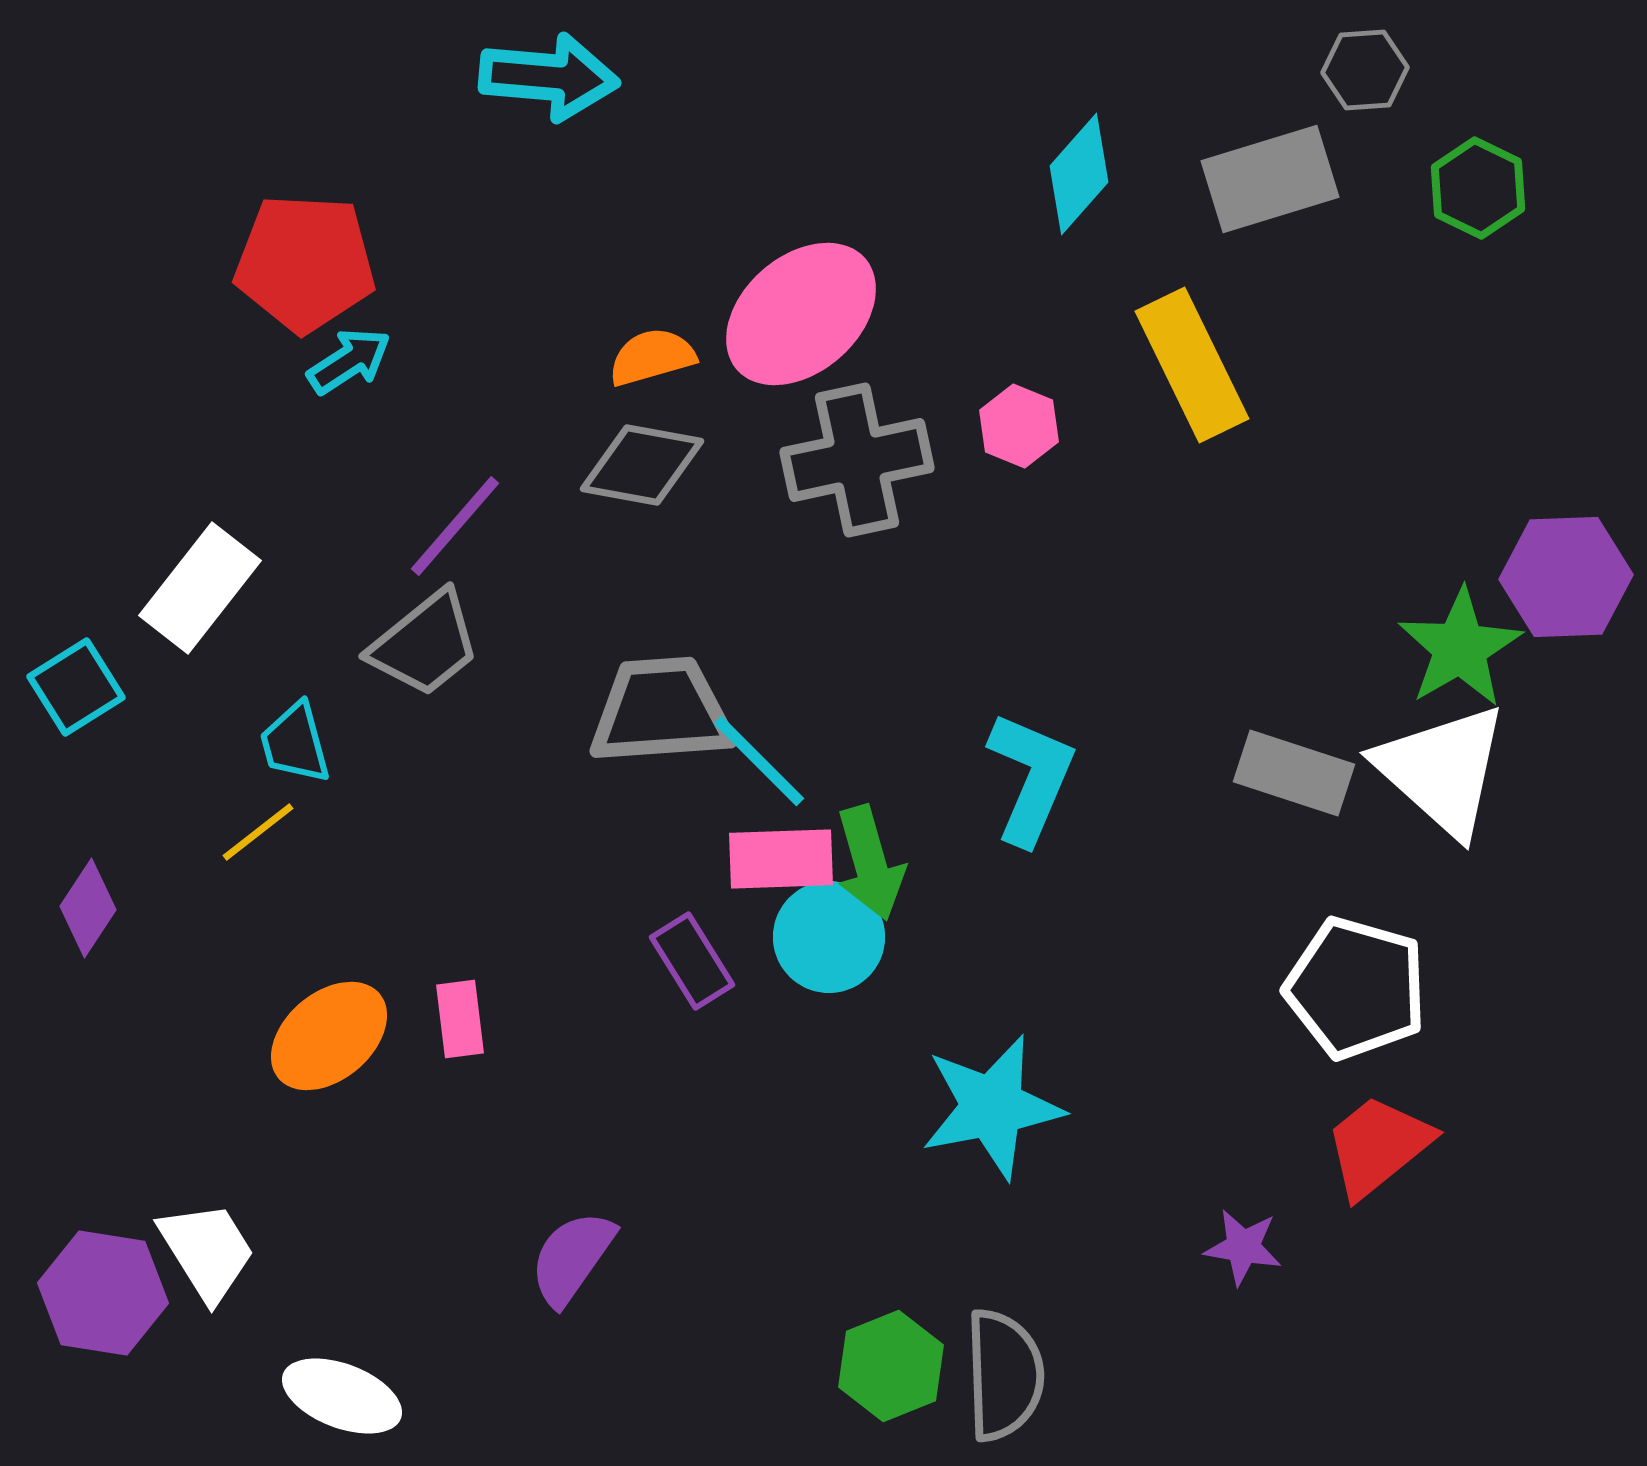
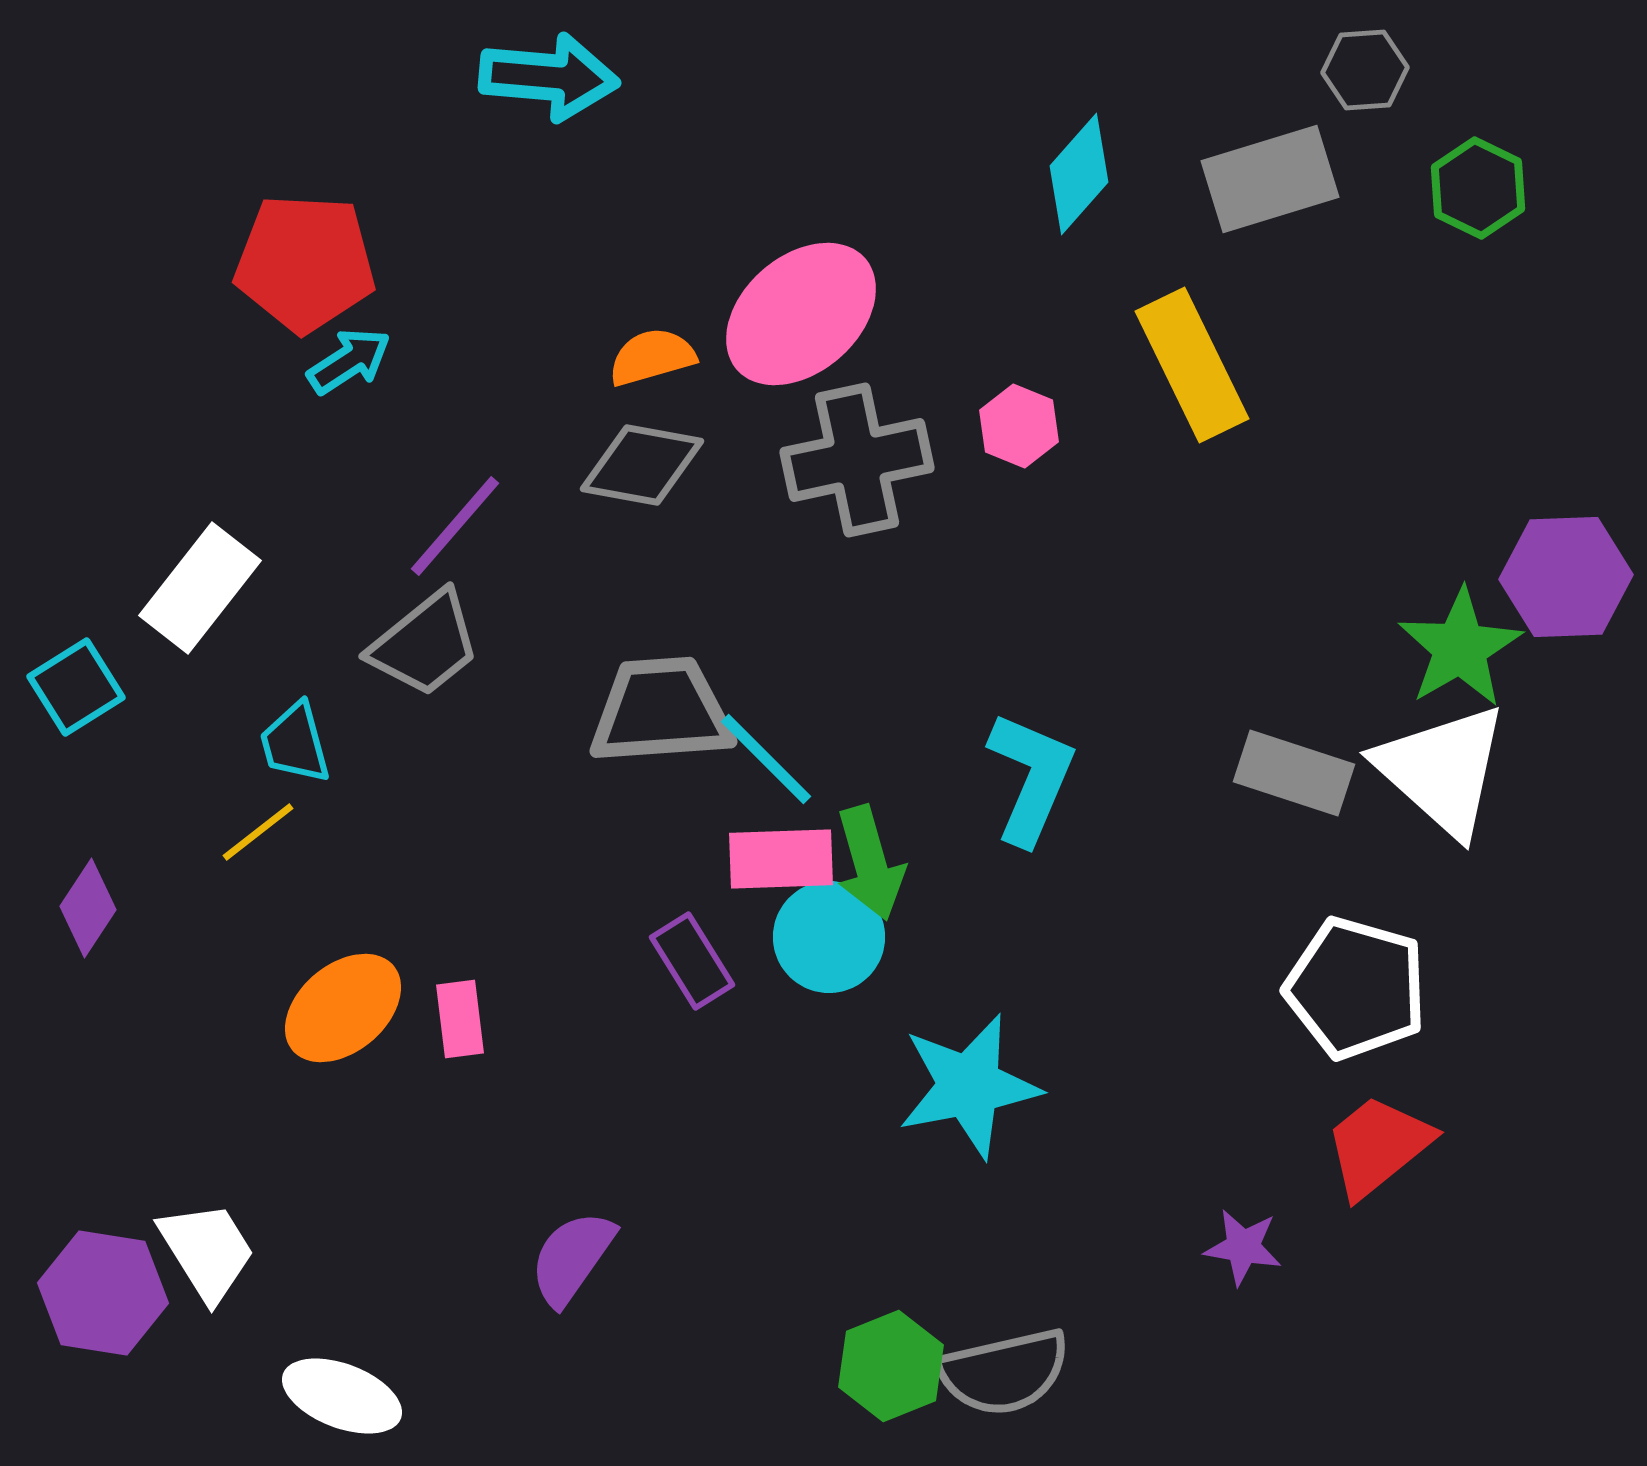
cyan line at (759, 761): moved 7 px right, 2 px up
orange ellipse at (329, 1036): moved 14 px right, 28 px up
cyan star at (992, 1107): moved 23 px left, 21 px up
gray semicircle at (1004, 1375): moved 3 px up; rotated 79 degrees clockwise
